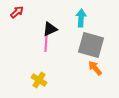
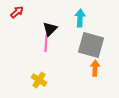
cyan arrow: moved 1 px left
black triangle: rotated 21 degrees counterclockwise
orange arrow: rotated 42 degrees clockwise
